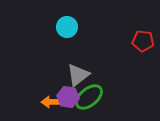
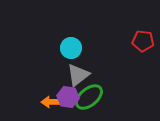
cyan circle: moved 4 px right, 21 px down
